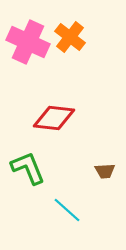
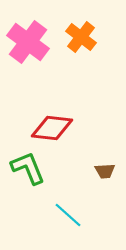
orange cross: moved 11 px right
pink cross: rotated 12 degrees clockwise
red diamond: moved 2 px left, 10 px down
cyan line: moved 1 px right, 5 px down
